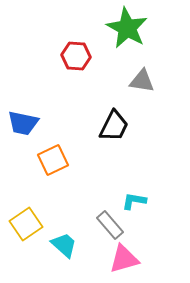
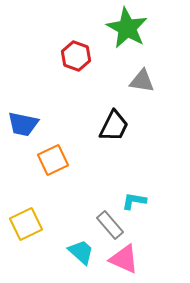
red hexagon: rotated 16 degrees clockwise
blue trapezoid: moved 1 px down
yellow square: rotated 8 degrees clockwise
cyan trapezoid: moved 17 px right, 7 px down
pink triangle: rotated 40 degrees clockwise
